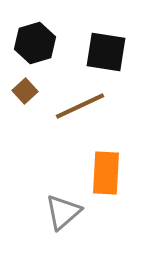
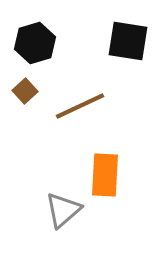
black square: moved 22 px right, 11 px up
orange rectangle: moved 1 px left, 2 px down
gray triangle: moved 2 px up
